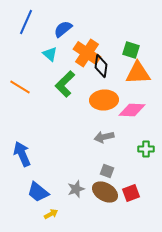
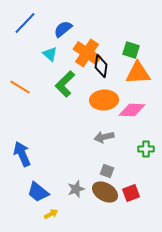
blue line: moved 1 px left, 1 px down; rotated 20 degrees clockwise
